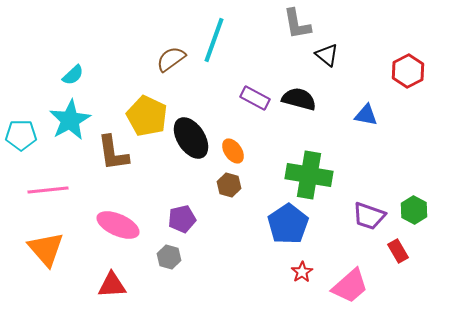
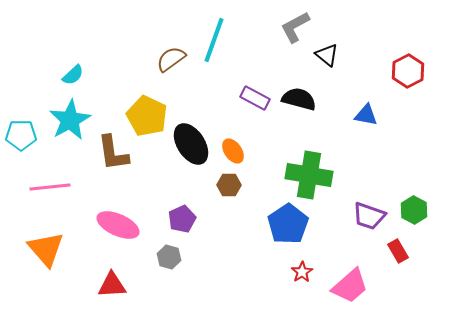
gray L-shape: moved 2 px left, 3 px down; rotated 72 degrees clockwise
black ellipse: moved 6 px down
brown hexagon: rotated 15 degrees counterclockwise
pink line: moved 2 px right, 3 px up
purple pentagon: rotated 12 degrees counterclockwise
